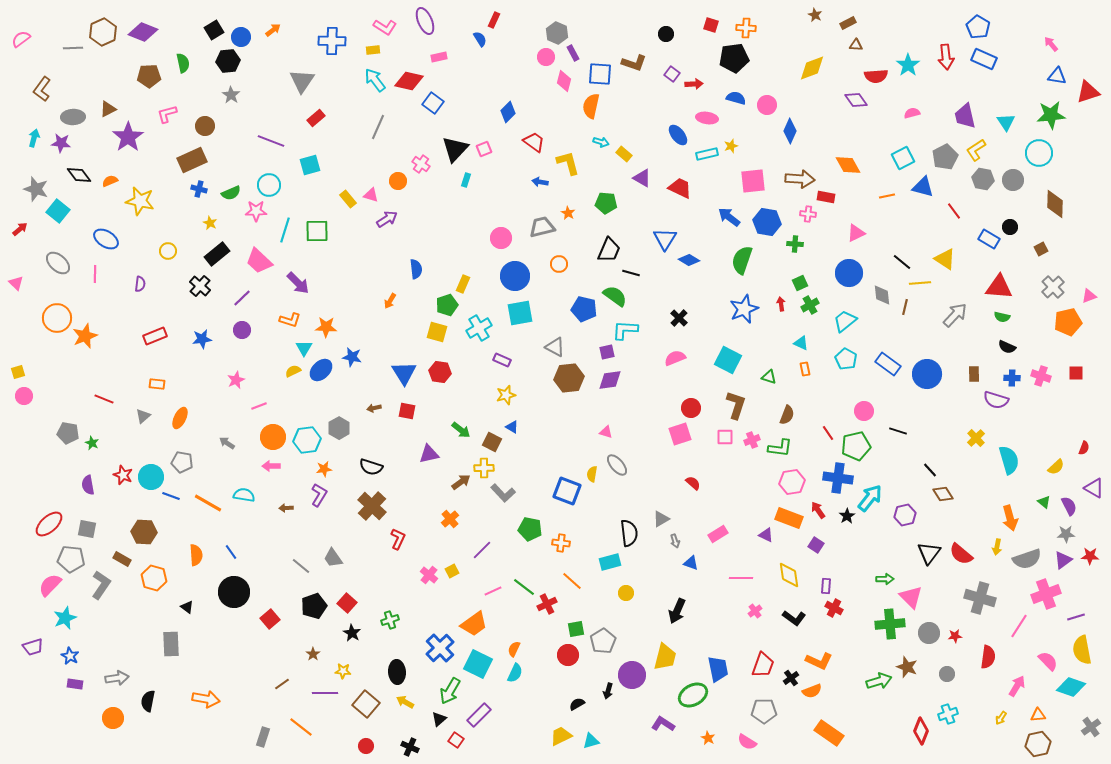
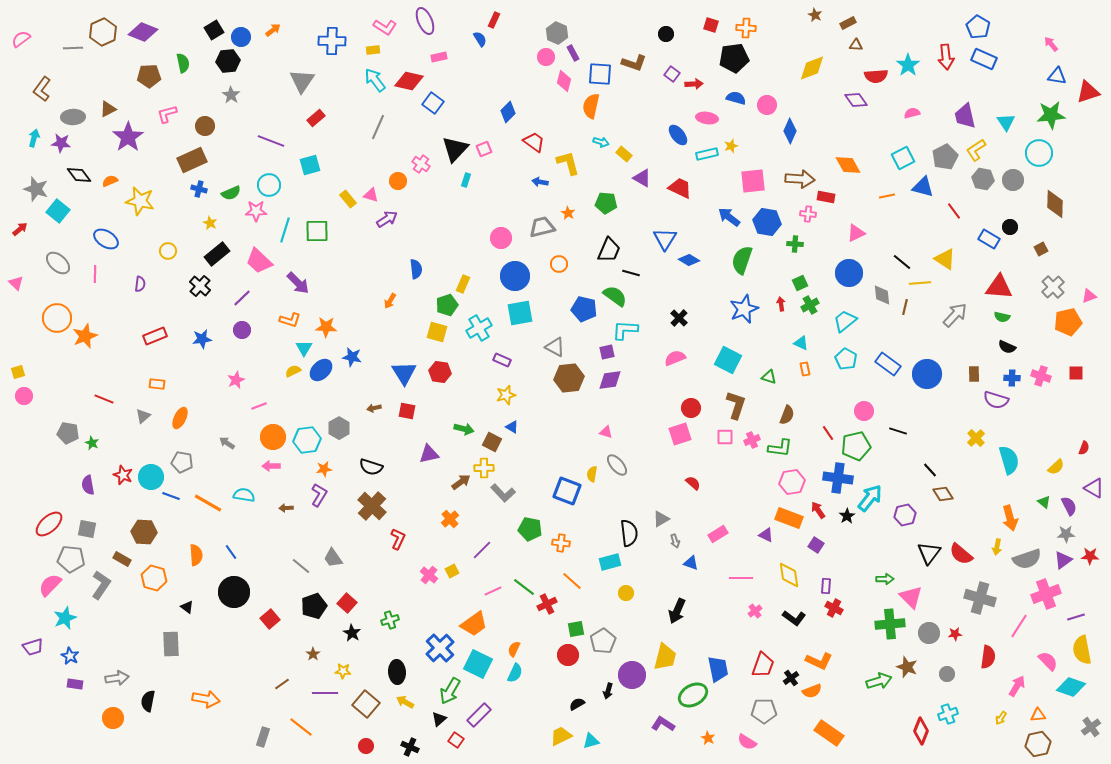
green arrow at (461, 430): moved 3 px right, 1 px up; rotated 24 degrees counterclockwise
red star at (955, 636): moved 2 px up
